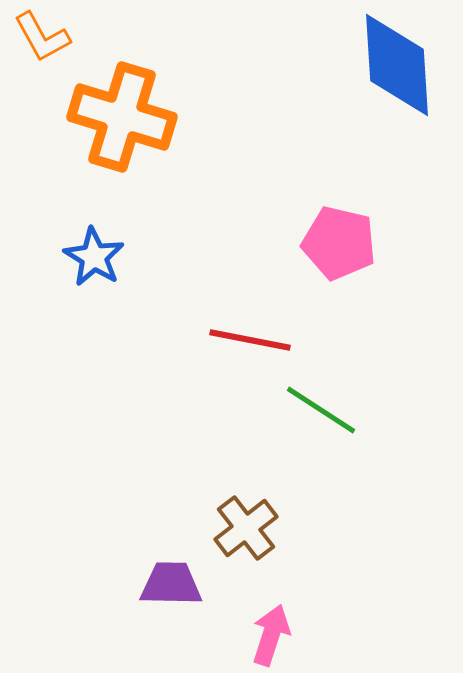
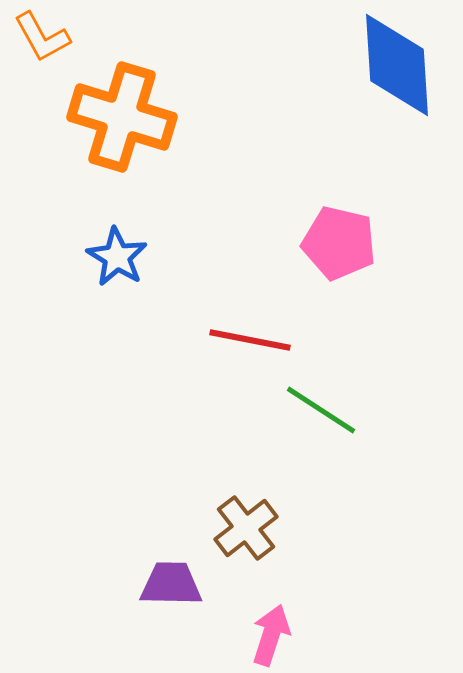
blue star: moved 23 px right
